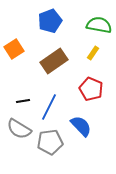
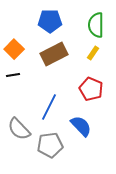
blue pentagon: rotated 20 degrees clockwise
green semicircle: moved 3 px left; rotated 100 degrees counterclockwise
orange square: rotated 12 degrees counterclockwise
brown rectangle: moved 7 px up; rotated 8 degrees clockwise
black line: moved 10 px left, 26 px up
gray semicircle: rotated 15 degrees clockwise
gray pentagon: moved 3 px down
